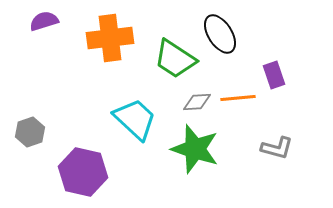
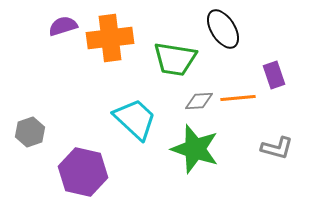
purple semicircle: moved 19 px right, 5 px down
black ellipse: moved 3 px right, 5 px up
green trapezoid: rotated 24 degrees counterclockwise
gray diamond: moved 2 px right, 1 px up
